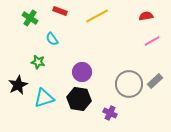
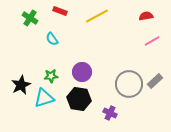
green star: moved 13 px right, 14 px down; rotated 16 degrees counterclockwise
black star: moved 3 px right
